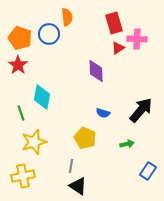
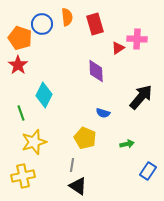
red rectangle: moved 19 px left, 1 px down
blue circle: moved 7 px left, 10 px up
cyan diamond: moved 2 px right, 2 px up; rotated 15 degrees clockwise
black arrow: moved 13 px up
gray line: moved 1 px right, 1 px up
